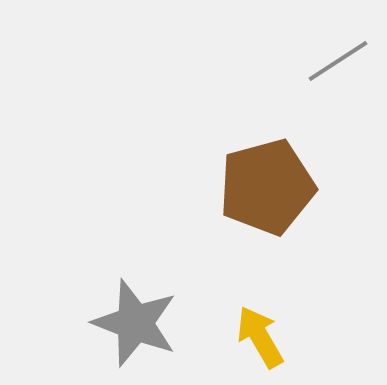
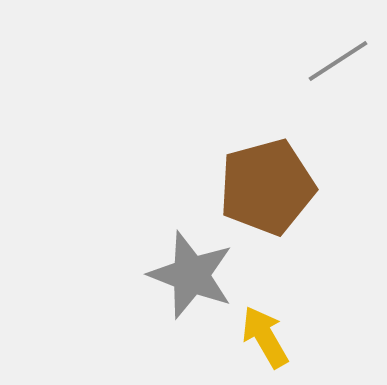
gray star: moved 56 px right, 48 px up
yellow arrow: moved 5 px right
